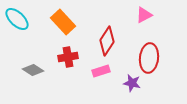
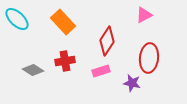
red cross: moved 3 px left, 4 px down
